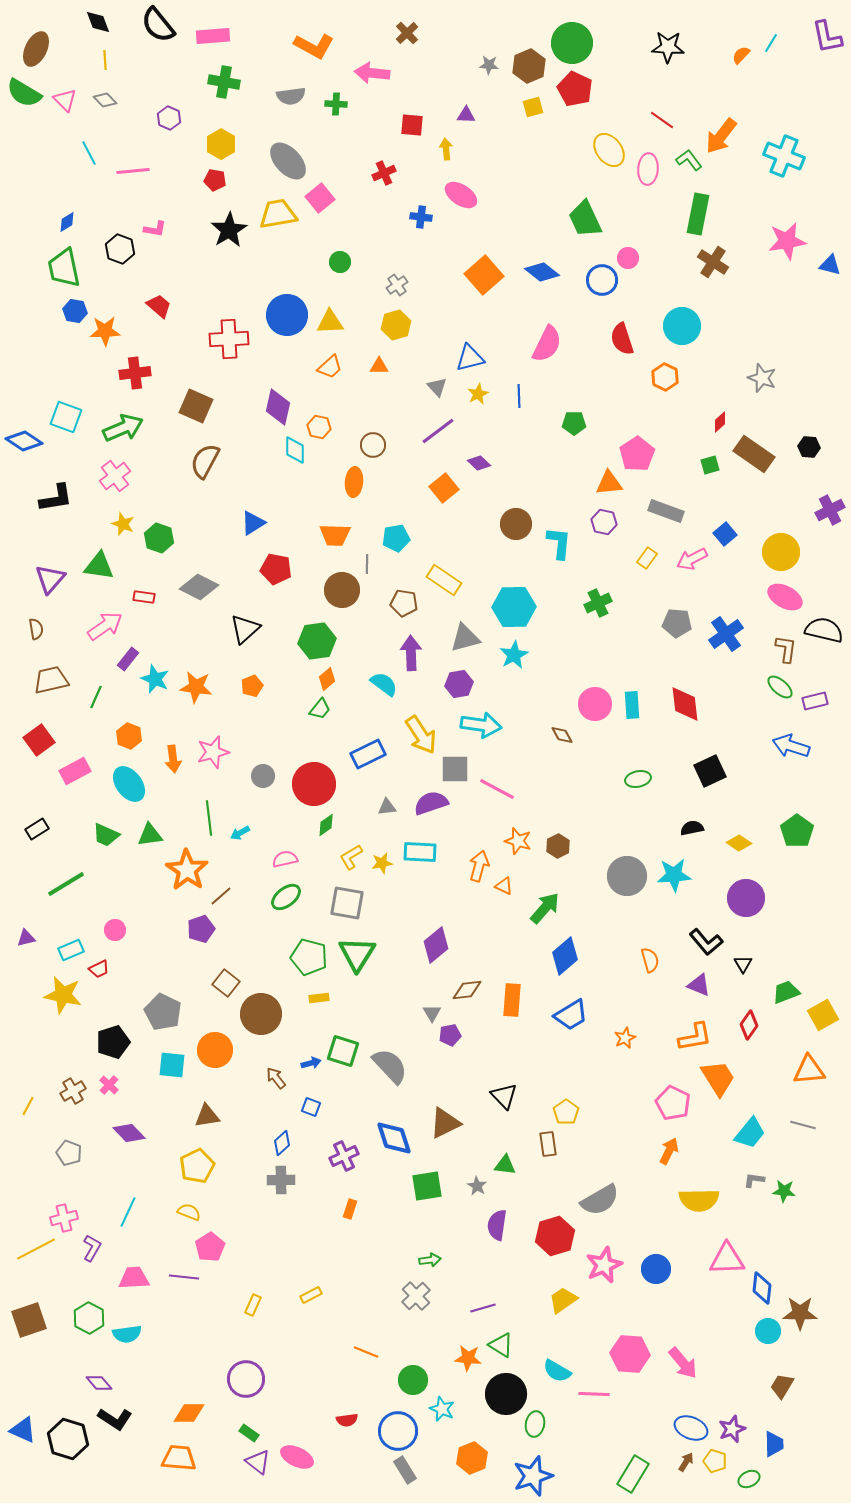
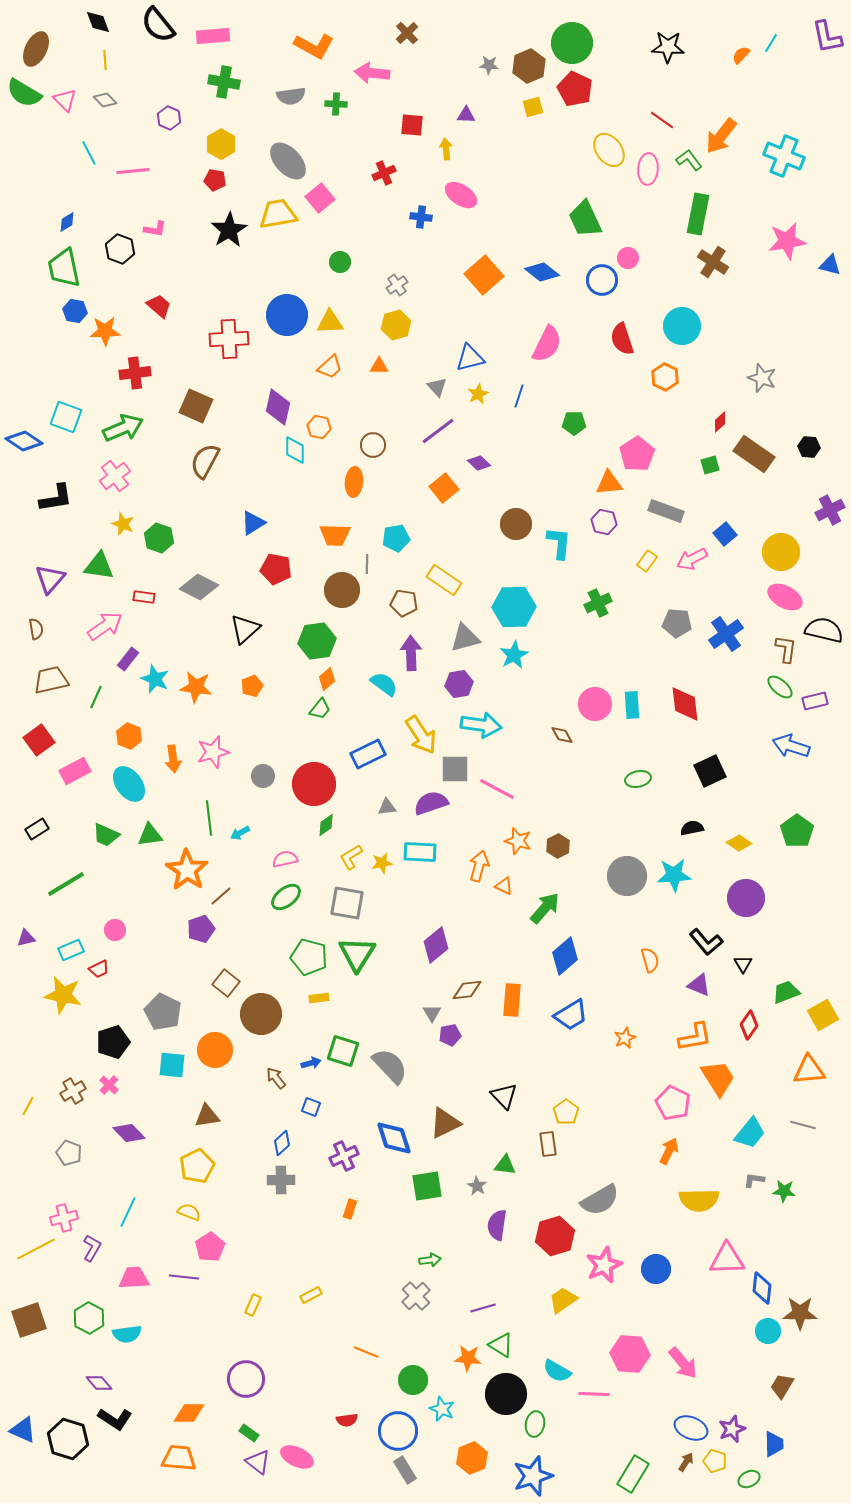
blue line at (519, 396): rotated 20 degrees clockwise
yellow rectangle at (647, 558): moved 3 px down
